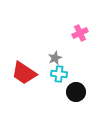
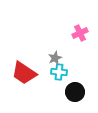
cyan cross: moved 2 px up
black circle: moved 1 px left
